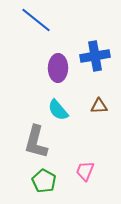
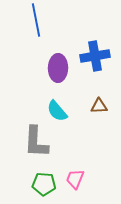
blue line: rotated 40 degrees clockwise
cyan semicircle: moved 1 px left, 1 px down
gray L-shape: rotated 12 degrees counterclockwise
pink trapezoid: moved 10 px left, 8 px down
green pentagon: moved 3 px down; rotated 25 degrees counterclockwise
